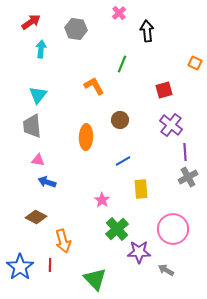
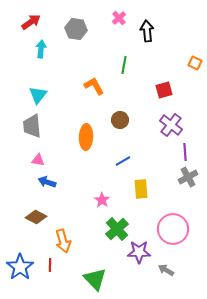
pink cross: moved 5 px down
green line: moved 2 px right, 1 px down; rotated 12 degrees counterclockwise
